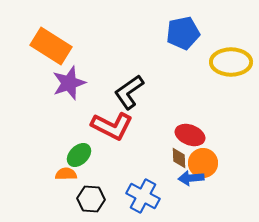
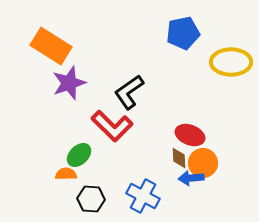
red L-shape: rotated 18 degrees clockwise
